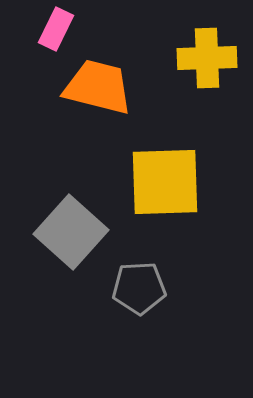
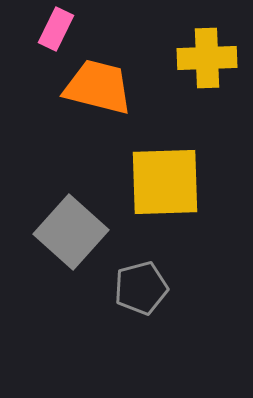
gray pentagon: moved 2 px right; rotated 12 degrees counterclockwise
